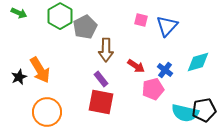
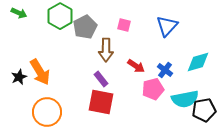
pink square: moved 17 px left, 5 px down
orange arrow: moved 2 px down
cyan semicircle: moved 14 px up; rotated 24 degrees counterclockwise
